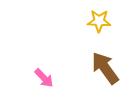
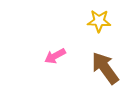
pink arrow: moved 11 px right, 22 px up; rotated 105 degrees clockwise
